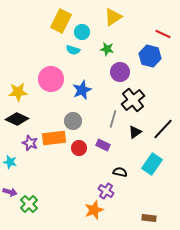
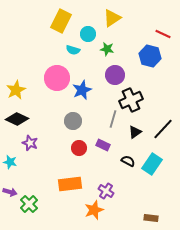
yellow triangle: moved 1 px left, 1 px down
cyan circle: moved 6 px right, 2 px down
purple circle: moved 5 px left, 3 px down
pink circle: moved 6 px right, 1 px up
yellow star: moved 2 px left, 2 px up; rotated 24 degrees counterclockwise
black cross: moved 2 px left; rotated 15 degrees clockwise
orange rectangle: moved 16 px right, 46 px down
black semicircle: moved 8 px right, 11 px up; rotated 16 degrees clockwise
brown rectangle: moved 2 px right
